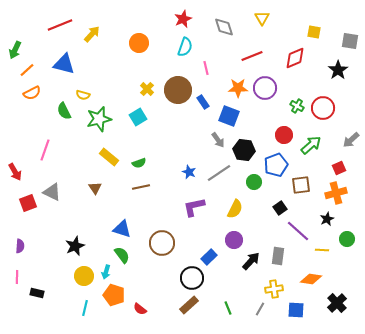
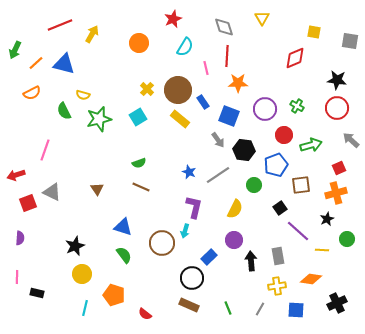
red star at (183, 19): moved 10 px left
yellow arrow at (92, 34): rotated 12 degrees counterclockwise
cyan semicircle at (185, 47): rotated 12 degrees clockwise
red line at (252, 56): moved 25 px left; rotated 65 degrees counterclockwise
orange line at (27, 70): moved 9 px right, 7 px up
black star at (338, 70): moved 1 px left, 10 px down; rotated 30 degrees counterclockwise
orange star at (238, 88): moved 5 px up
purple circle at (265, 88): moved 21 px down
red circle at (323, 108): moved 14 px right
gray arrow at (351, 140): rotated 84 degrees clockwise
green arrow at (311, 145): rotated 25 degrees clockwise
yellow rectangle at (109, 157): moved 71 px right, 38 px up
red arrow at (15, 172): moved 1 px right, 3 px down; rotated 102 degrees clockwise
gray line at (219, 173): moved 1 px left, 2 px down
green circle at (254, 182): moved 3 px down
brown line at (141, 187): rotated 36 degrees clockwise
brown triangle at (95, 188): moved 2 px right, 1 px down
purple L-shape at (194, 207): rotated 115 degrees clockwise
blue triangle at (122, 229): moved 1 px right, 2 px up
purple semicircle at (20, 246): moved 8 px up
green semicircle at (122, 255): moved 2 px right
gray rectangle at (278, 256): rotated 18 degrees counterclockwise
black arrow at (251, 261): rotated 48 degrees counterclockwise
cyan arrow at (106, 272): moved 79 px right, 41 px up
yellow circle at (84, 276): moved 2 px left, 2 px up
yellow cross at (274, 289): moved 3 px right, 3 px up
black cross at (337, 303): rotated 18 degrees clockwise
brown rectangle at (189, 305): rotated 66 degrees clockwise
red semicircle at (140, 309): moved 5 px right, 5 px down
